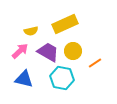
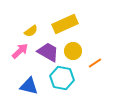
yellow semicircle: rotated 24 degrees counterclockwise
blue triangle: moved 5 px right, 7 px down
